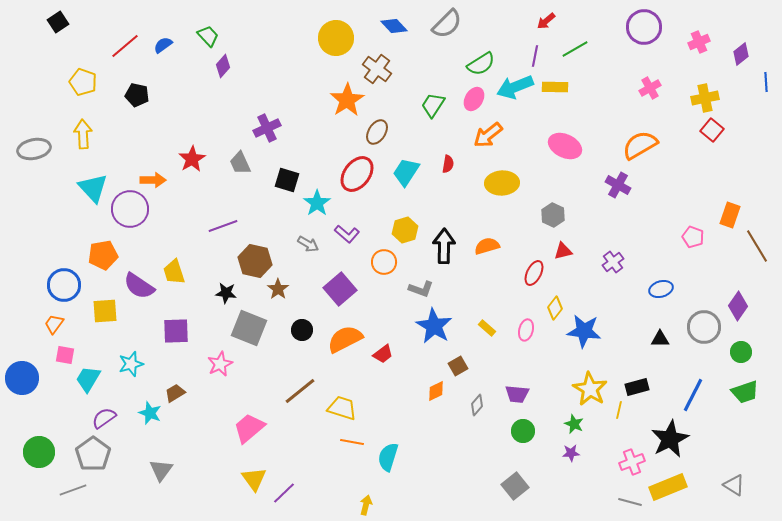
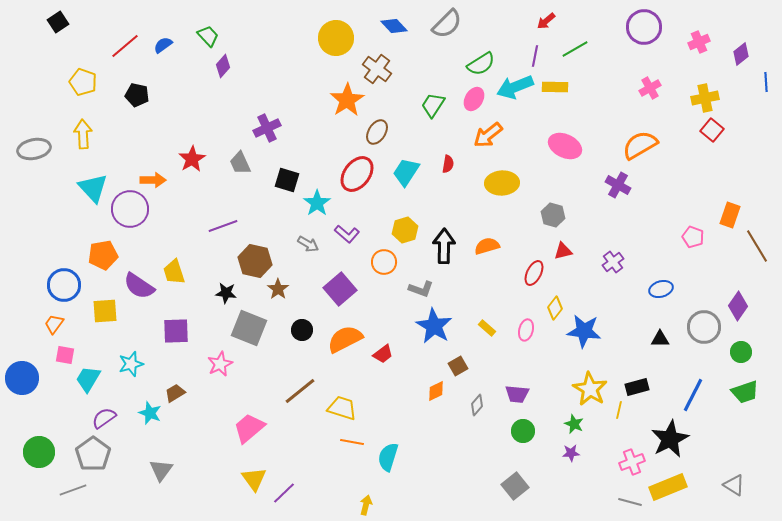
gray hexagon at (553, 215): rotated 10 degrees counterclockwise
